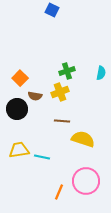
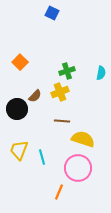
blue square: moved 3 px down
orange square: moved 16 px up
brown semicircle: rotated 56 degrees counterclockwise
yellow trapezoid: rotated 60 degrees counterclockwise
cyan line: rotated 63 degrees clockwise
pink circle: moved 8 px left, 13 px up
